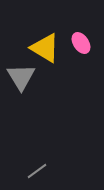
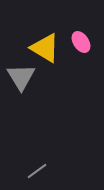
pink ellipse: moved 1 px up
